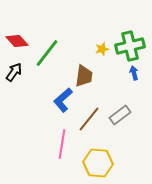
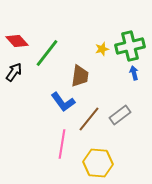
brown trapezoid: moved 4 px left
blue L-shape: moved 2 px down; rotated 85 degrees counterclockwise
